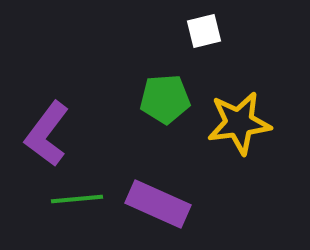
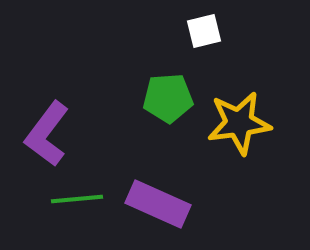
green pentagon: moved 3 px right, 1 px up
